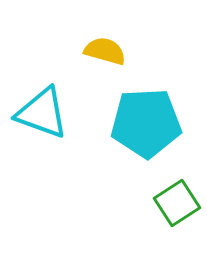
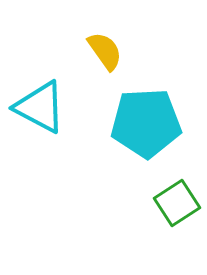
yellow semicircle: rotated 39 degrees clockwise
cyan triangle: moved 2 px left, 6 px up; rotated 8 degrees clockwise
